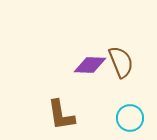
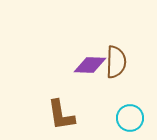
brown semicircle: moved 5 px left; rotated 24 degrees clockwise
